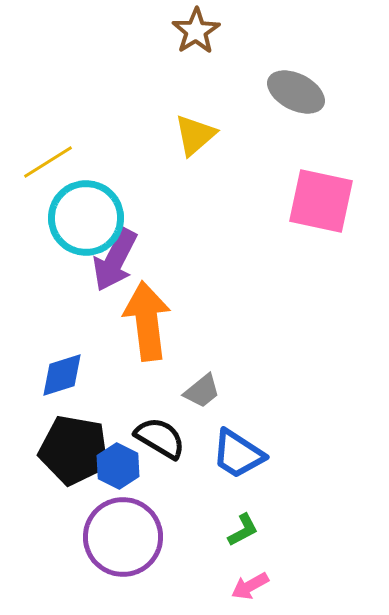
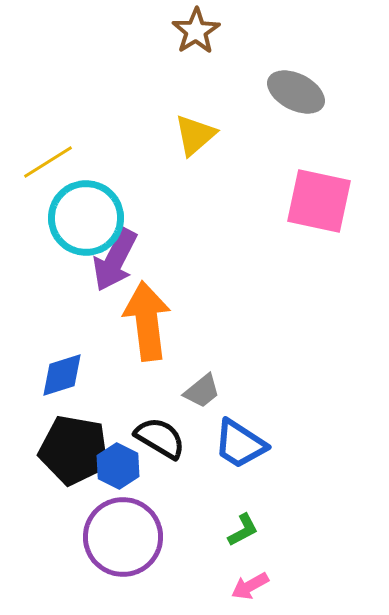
pink square: moved 2 px left
blue trapezoid: moved 2 px right, 10 px up
